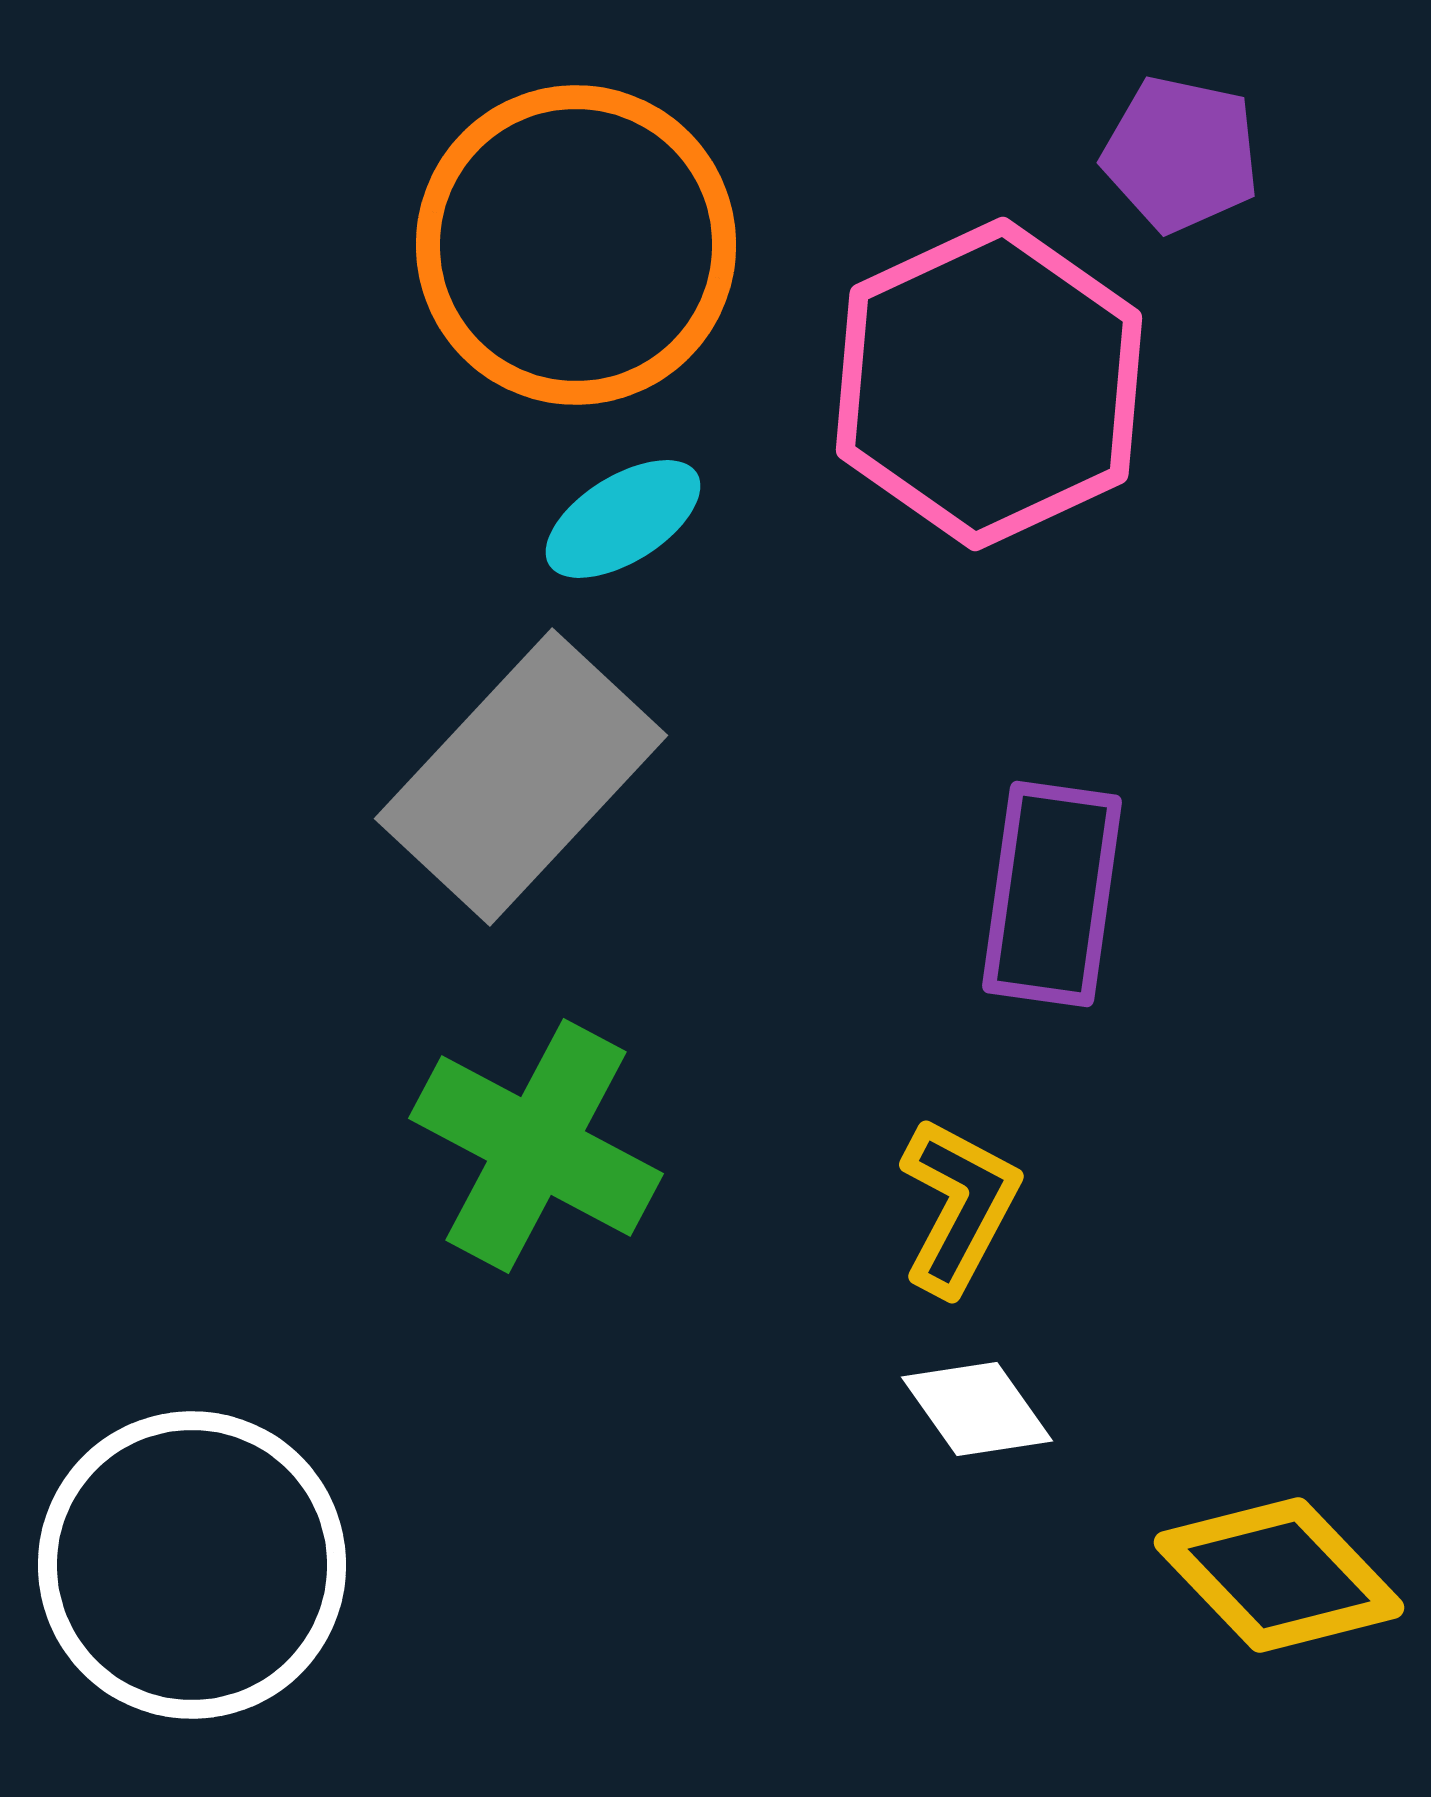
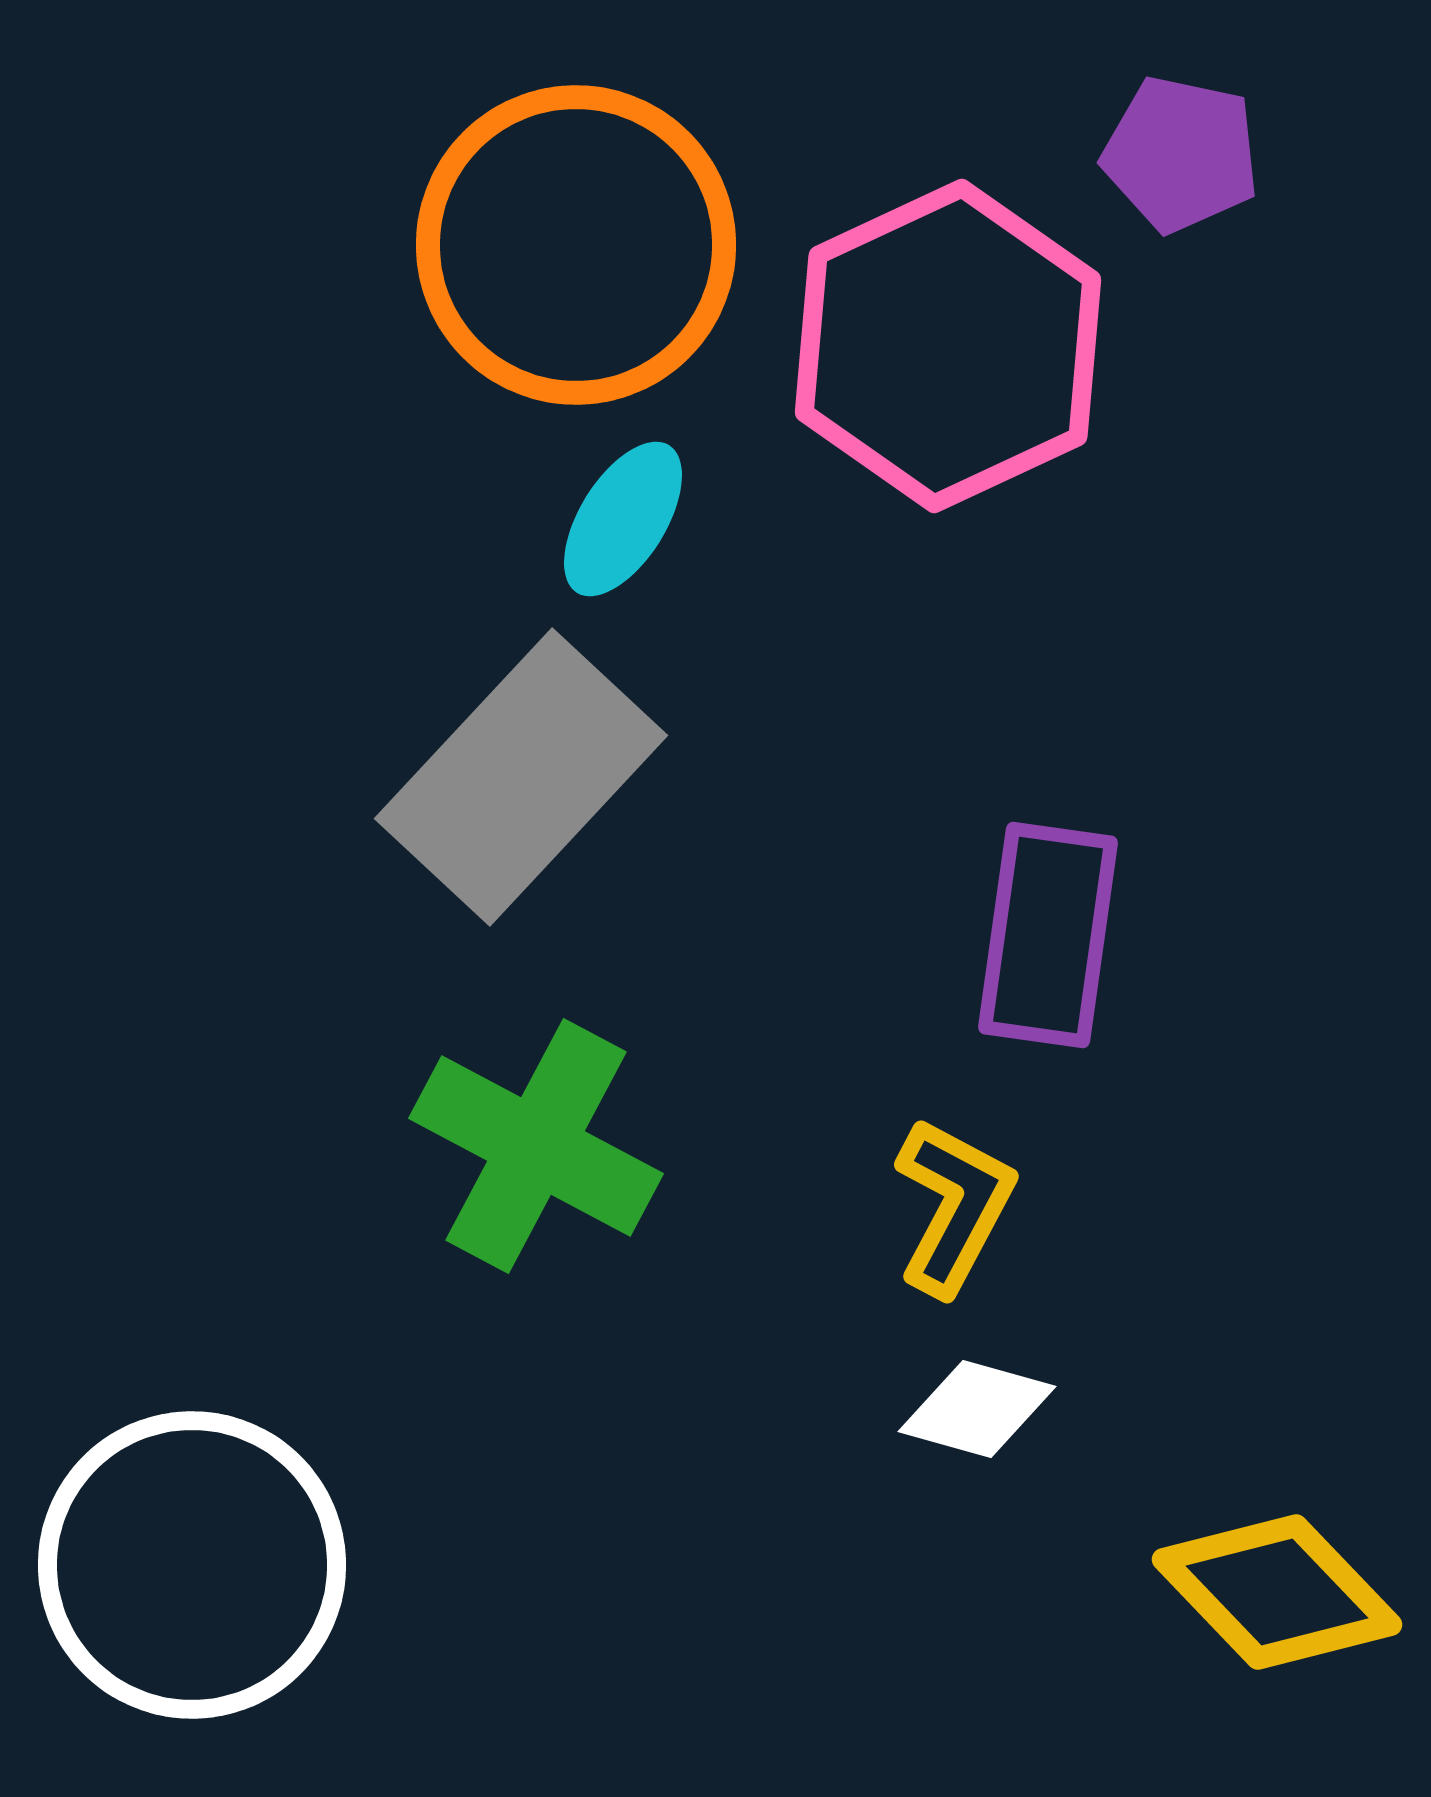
pink hexagon: moved 41 px left, 38 px up
cyan ellipse: rotated 26 degrees counterclockwise
purple rectangle: moved 4 px left, 41 px down
yellow L-shape: moved 5 px left
white diamond: rotated 39 degrees counterclockwise
yellow diamond: moved 2 px left, 17 px down
